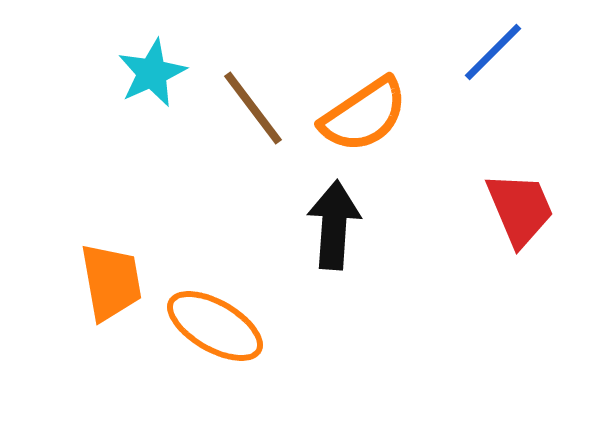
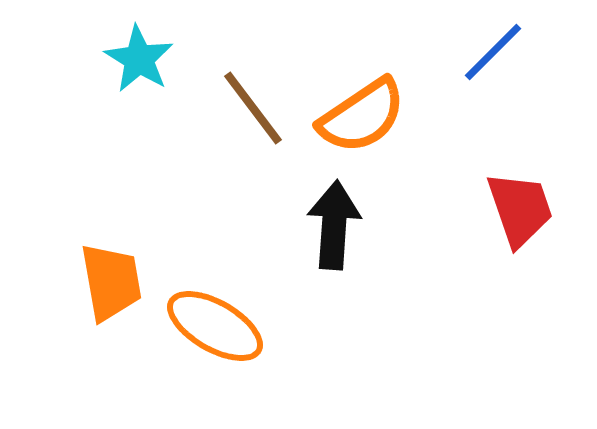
cyan star: moved 13 px left, 14 px up; rotated 16 degrees counterclockwise
orange semicircle: moved 2 px left, 1 px down
red trapezoid: rotated 4 degrees clockwise
